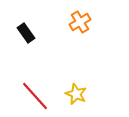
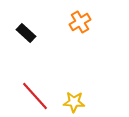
black rectangle: rotated 12 degrees counterclockwise
yellow star: moved 2 px left, 8 px down; rotated 20 degrees counterclockwise
